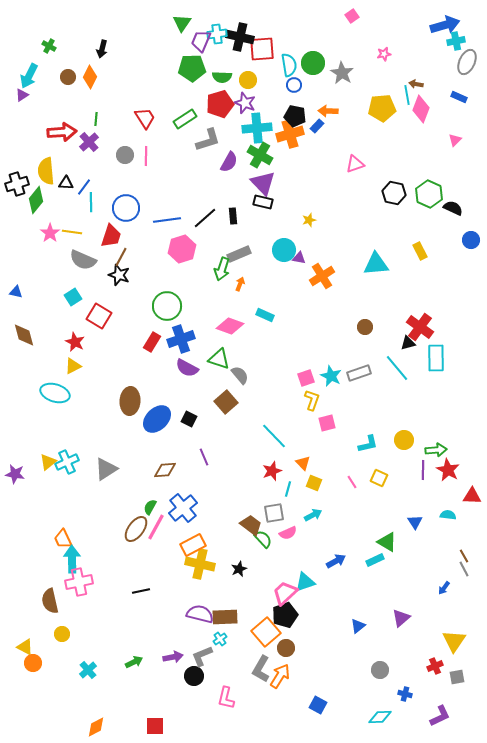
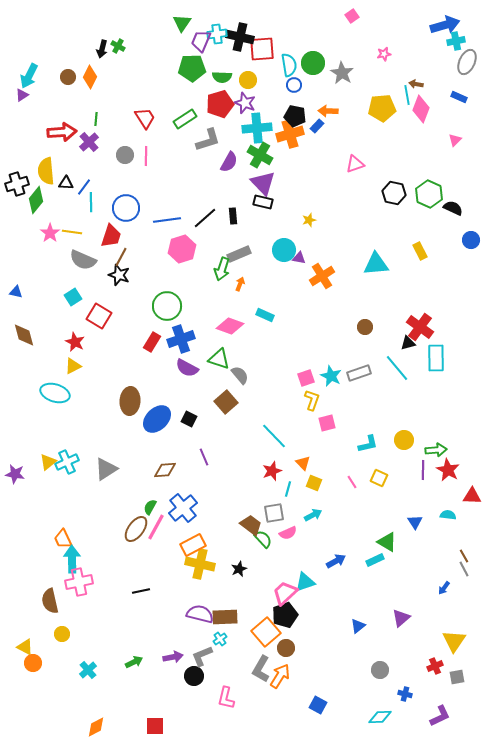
green cross at (49, 46): moved 69 px right
